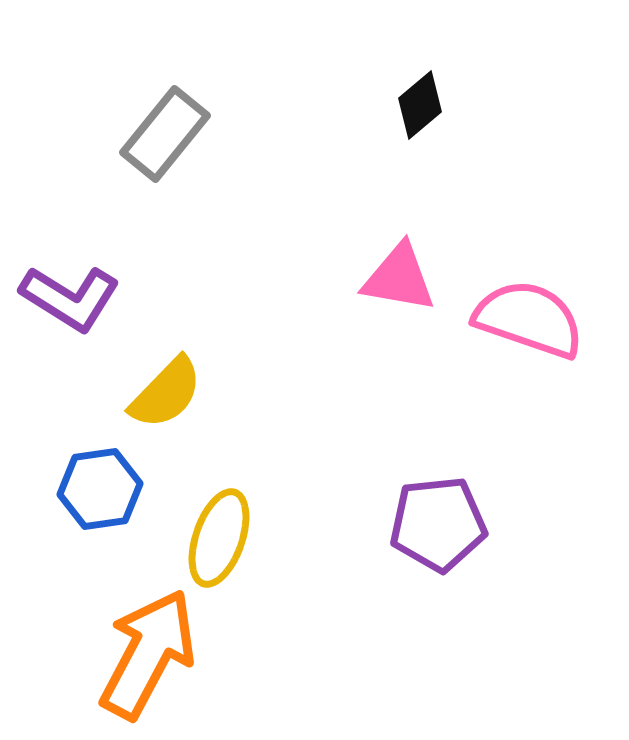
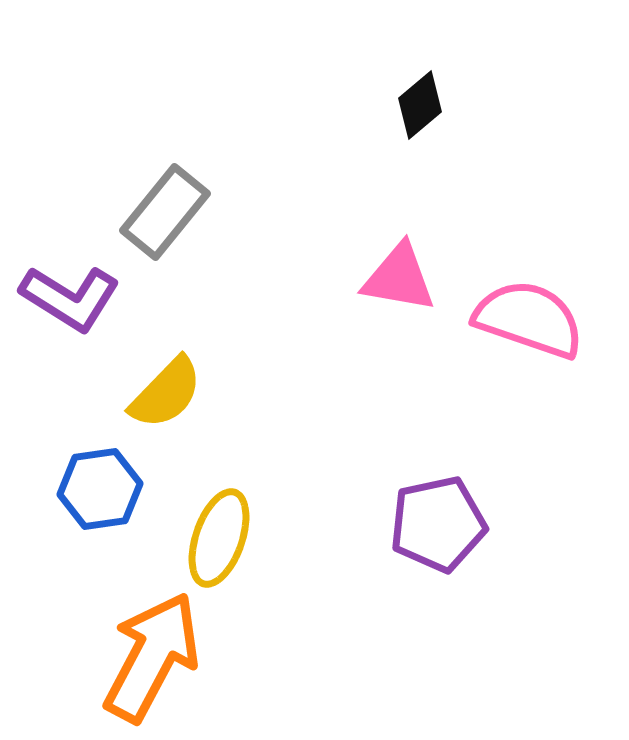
gray rectangle: moved 78 px down
purple pentagon: rotated 6 degrees counterclockwise
orange arrow: moved 4 px right, 3 px down
